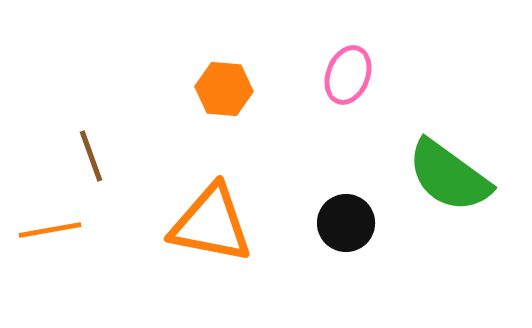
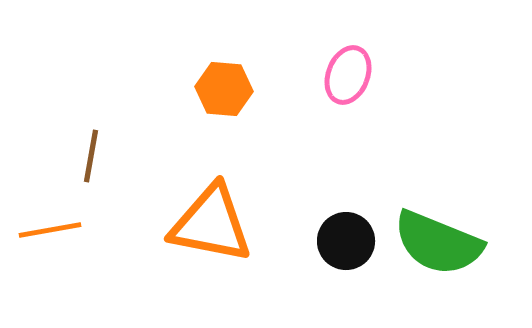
brown line: rotated 30 degrees clockwise
green semicircle: moved 11 px left, 67 px down; rotated 14 degrees counterclockwise
black circle: moved 18 px down
